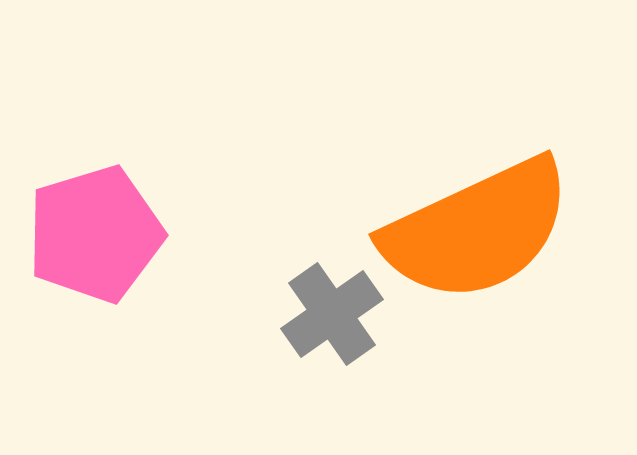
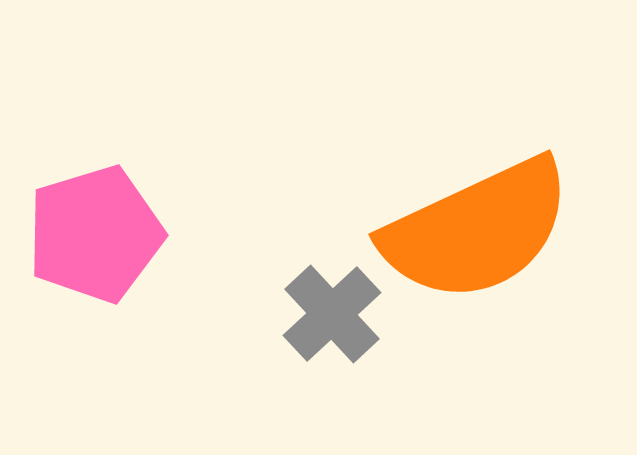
gray cross: rotated 8 degrees counterclockwise
